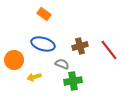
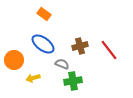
blue ellipse: rotated 20 degrees clockwise
yellow arrow: moved 1 px left, 1 px down
